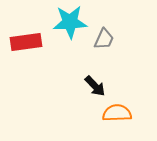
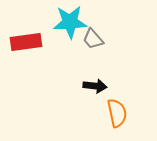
gray trapezoid: moved 11 px left; rotated 115 degrees clockwise
black arrow: rotated 40 degrees counterclockwise
orange semicircle: rotated 80 degrees clockwise
